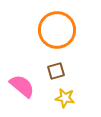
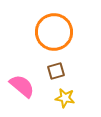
orange circle: moved 3 px left, 2 px down
